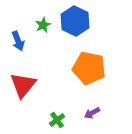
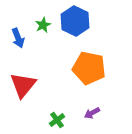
blue arrow: moved 3 px up
